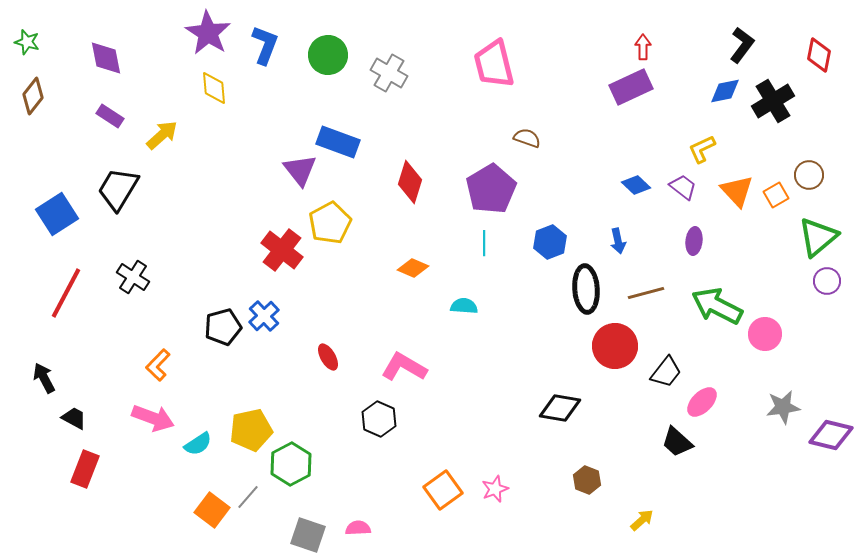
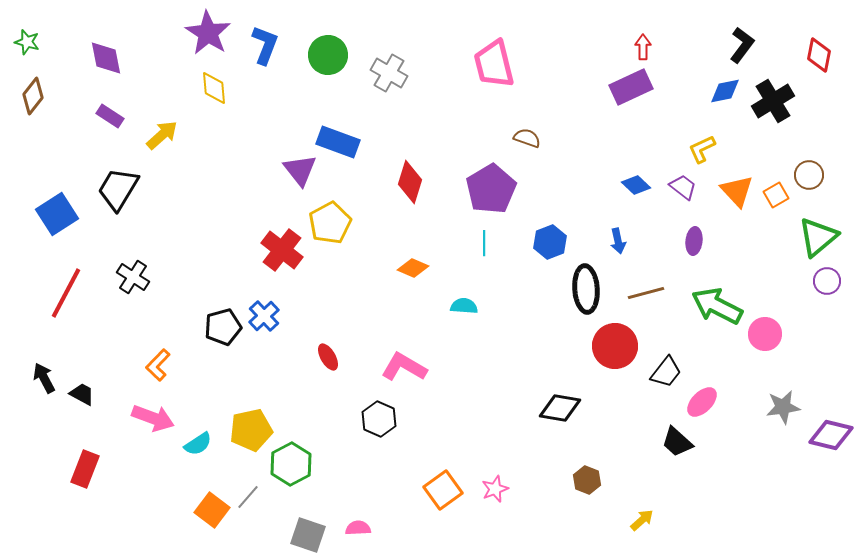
black trapezoid at (74, 418): moved 8 px right, 24 px up
